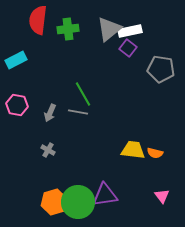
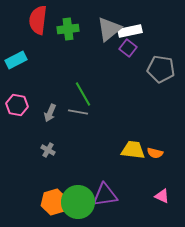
pink triangle: rotated 28 degrees counterclockwise
